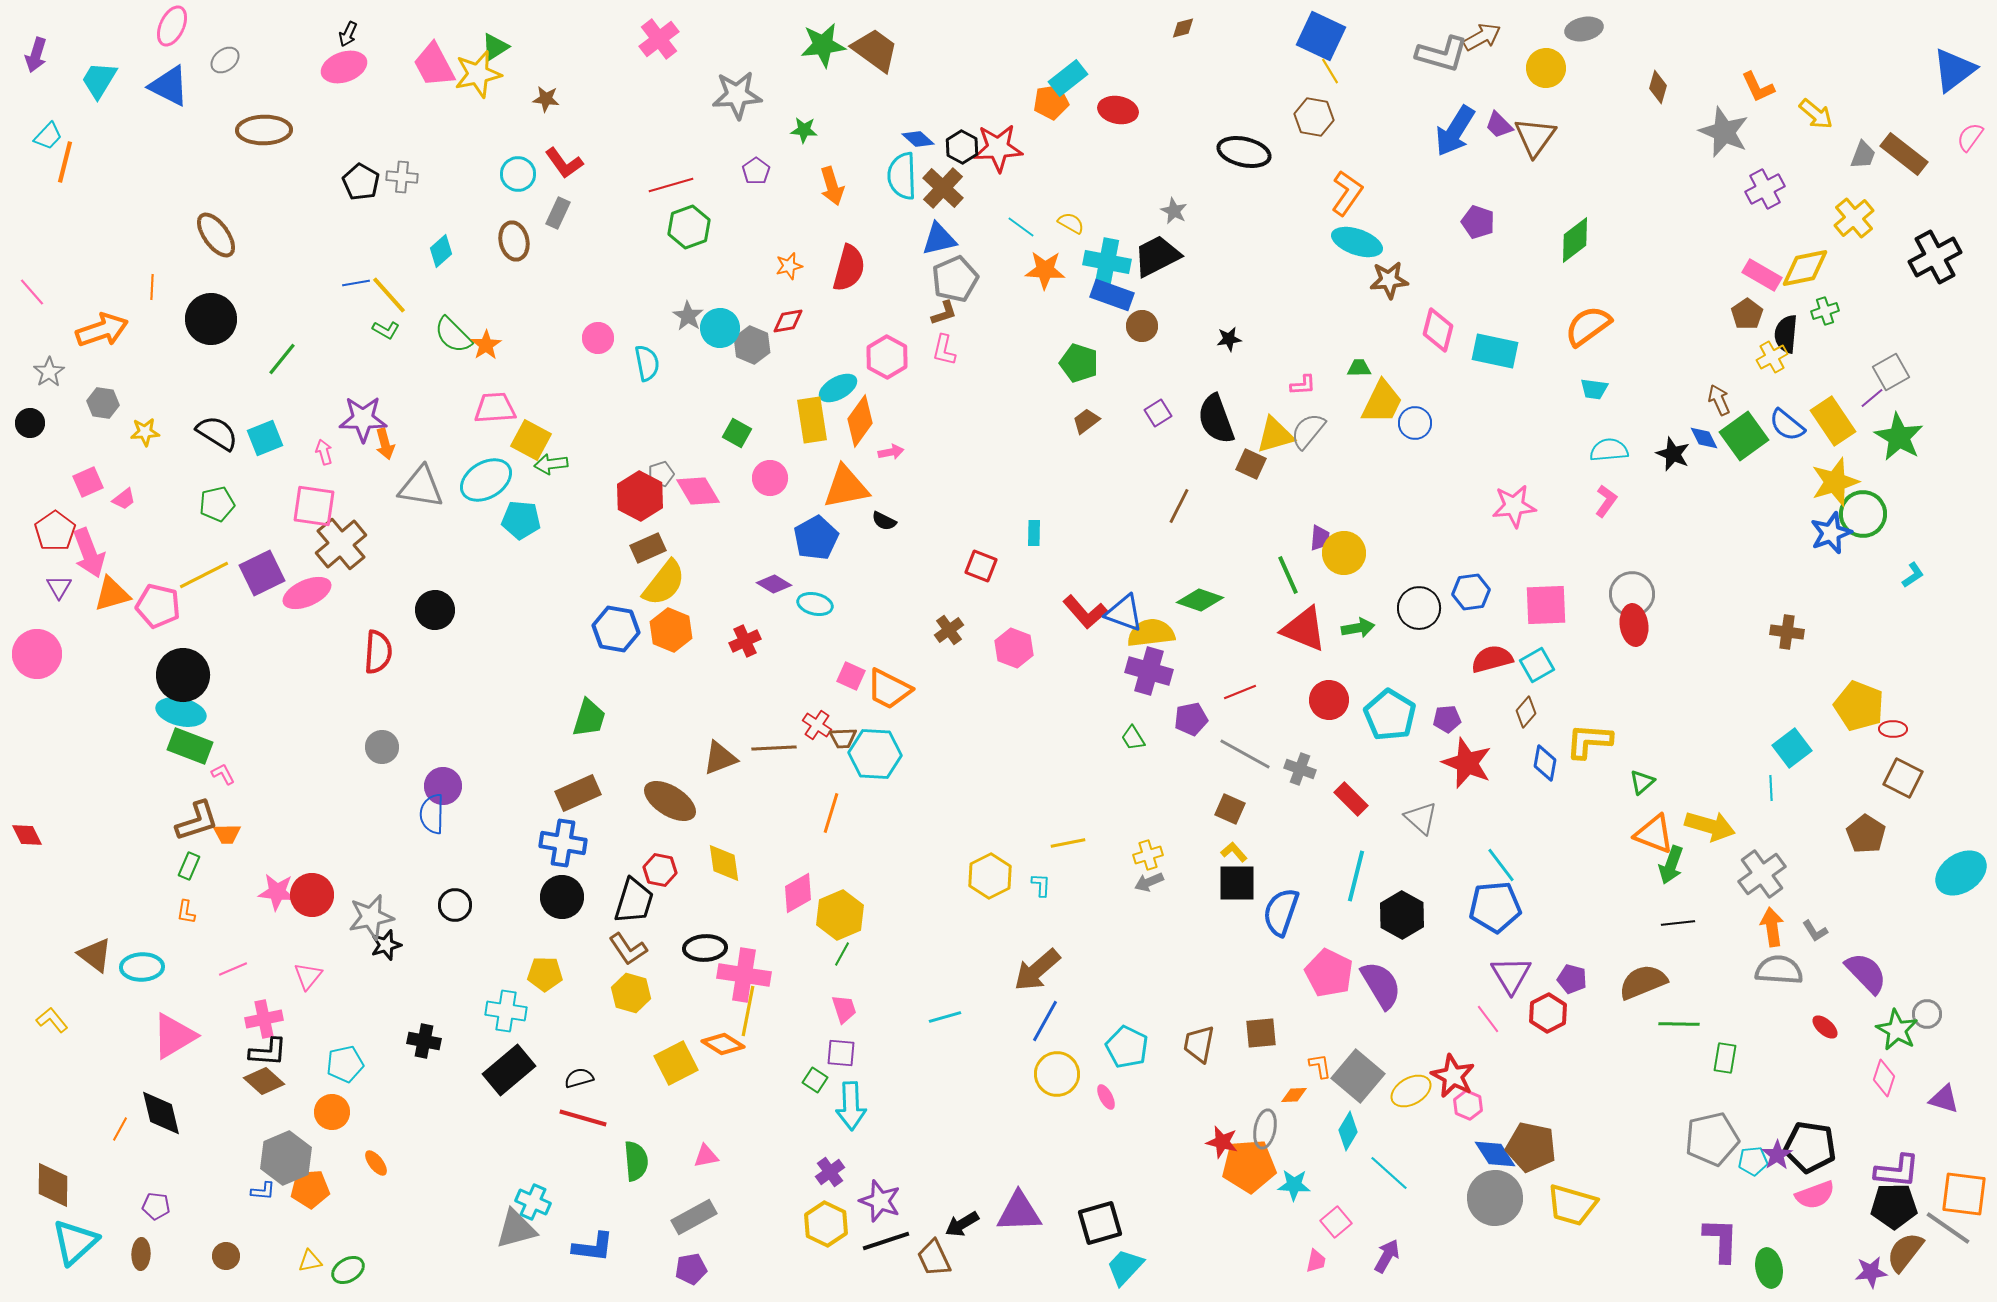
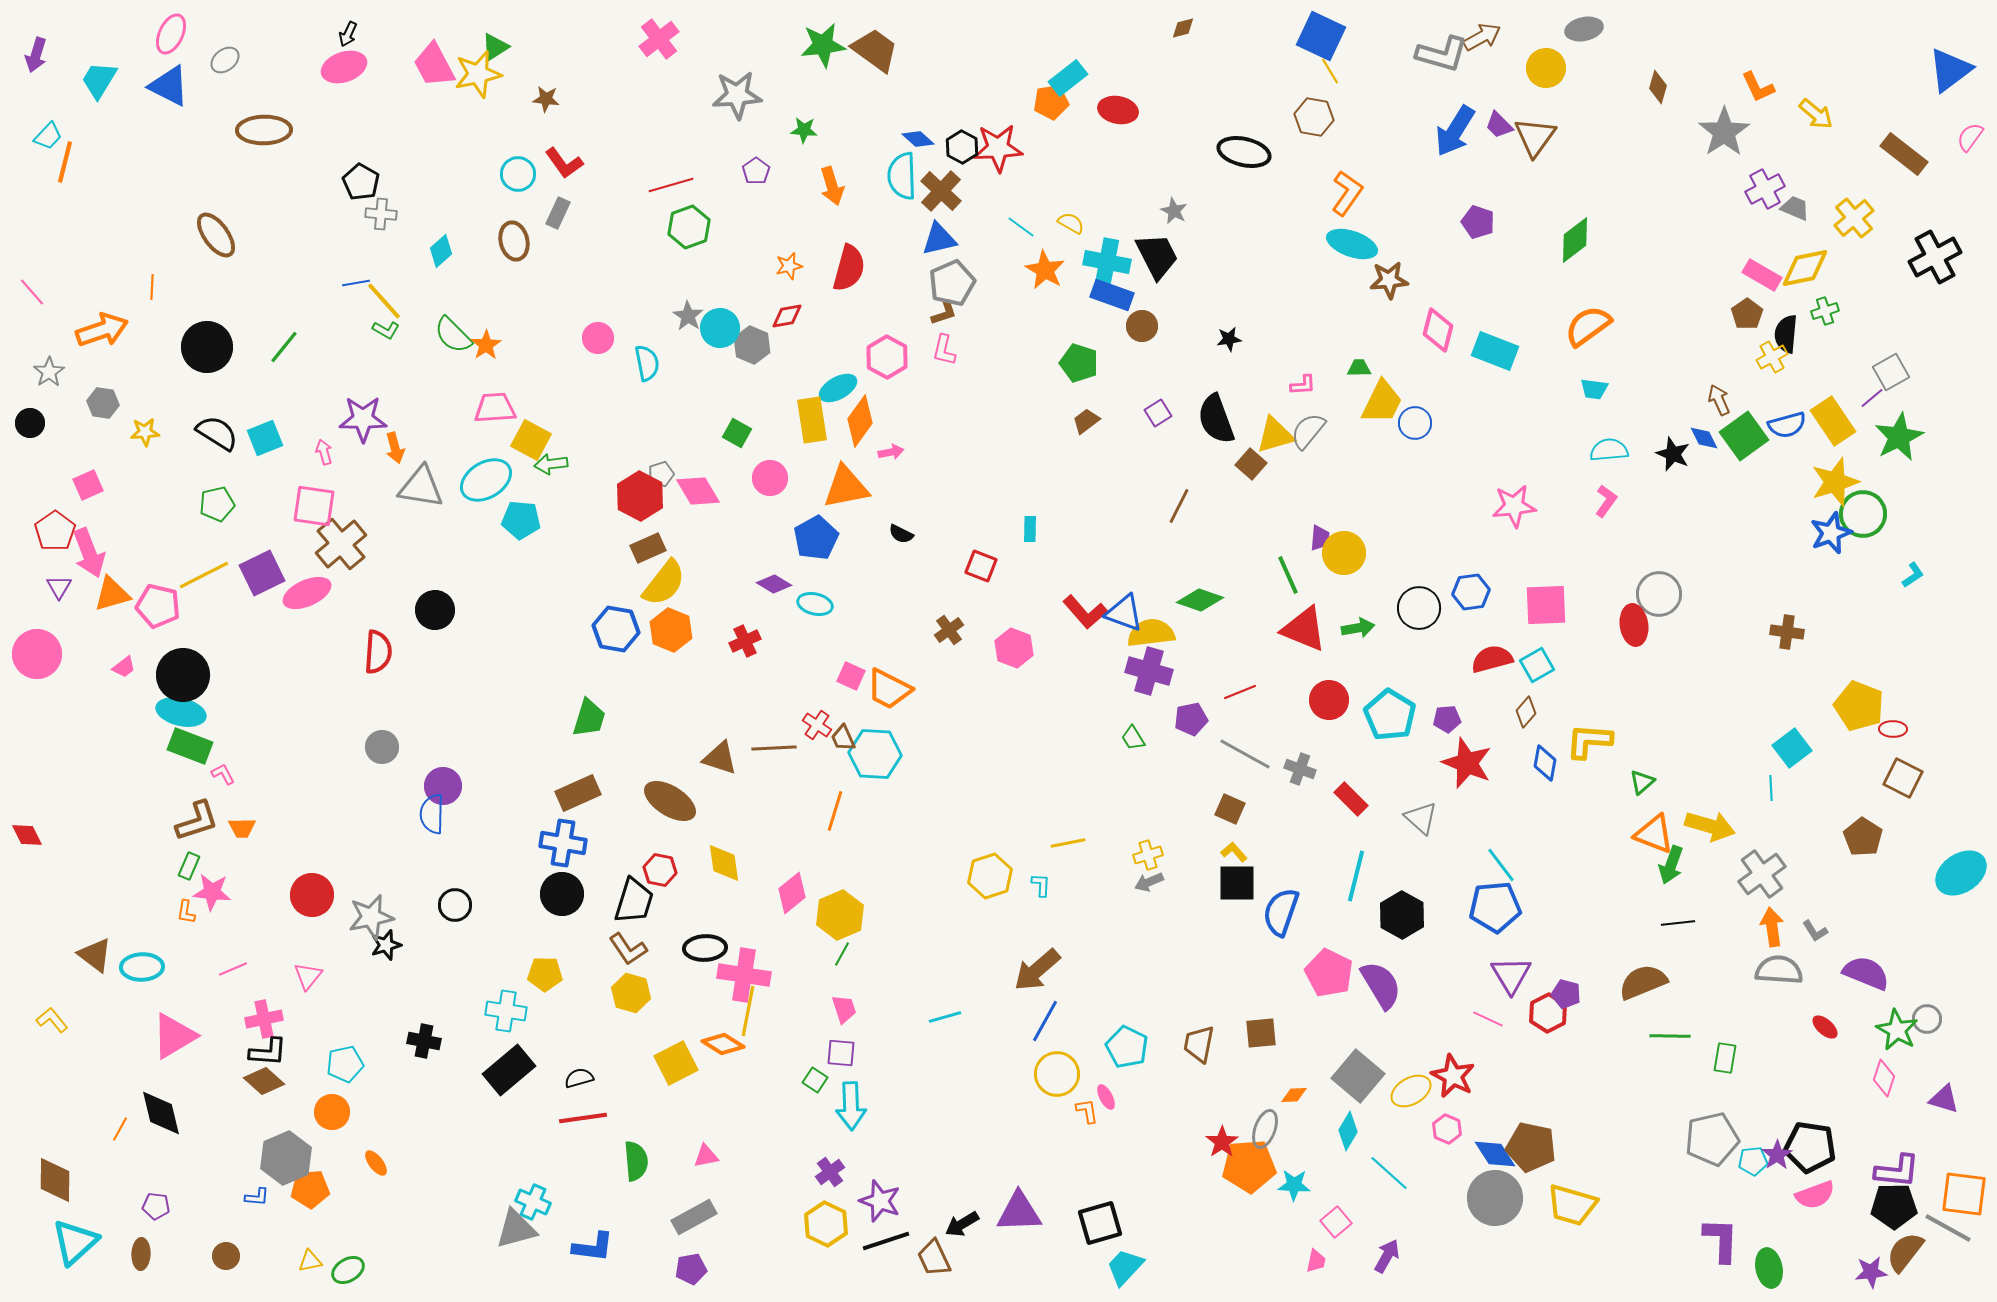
pink ellipse at (172, 26): moved 1 px left, 8 px down
blue triangle at (1954, 70): moved 4 px left
gray star at (1724, 132): rotated 15 degrees clockwise
gray trapezoid at (1863, 155): moved 68 px left, 53 px down; rotated 88 degrees counterclockwise
gray cross at (402, 177): moved 21 px left, 37 px down
brown cross at (943, 188): moved 2 px left, 3 px down
cyan ellipse at (1357, 242): moved 5 px left, 2 px down
black trapezoid at (1157, 256): rotated 90 degrees clockwise
orange star at (1045, 270): rotated 27 degrees clockwise
gray pentagon at (955, 279): moved 3 px left, 4 px down
yellow line at (389, 295): moved 5 px left, 6 px down
black circle at (211, 319): moved 4 px left, 28 px down
red diamond at (788, 321): moved 1 px left, 5 px up
cyan rectangle at (1495, 351): rotated 9 degrees clockwise
green line at (282, 359): moved 2 px right, 12 px up
blue semicircle at (1787, 425): rotated 54 degrees counterclockwise
green star at (1899, 437): rotated 15 degrees clockwise
orange arrow at (385, 444): moved 10 px right, 4 px down
brown square at (1251, 464): rotated 16 degrees clockwise
pink square at (88, 482): moved 3 px down
pink trapezoid at (124, 499): moved 168 px down
black semicircle at (884, 521): moved 17 px right, 13 px down
cyan rectangle at (1034, 533): moved 4 px left, 4 px up
gray circle at (1632, 594): moved 27 px right
brown trapezoid at (843, 738): rotated 68 degrees clockwise
brown triangle at (720, 758): rotated 39 degrees clockwise
orange line at (831, 813): moved 4 px right, 2 px up
orange trapezoid at (227, 834): moved 15 px right, 6 px up
brown pentagon at (1866, 834): moved 3 px left, 3 px down
yellow hexagon at (990, 876): rotated 9 degrees clockwise
pink star at (277, 892): moved 65 px left
pink diamond at (798, 893): moved 6 px left; rotated 9 degrees counterclockwise
black circle at (562, 897): moved 3 px up
purple semicircle at (1866, 973): rotated 24 degrees counterclockwise
purple pentagon at (1572, 979): moved 6 px left, 15 px down
gray circle at (1927, 1014): moved 5 px down
pink line at (1488, 1019): rotated 28 degrees counterclockwise
green line at (1679, 1024): moved 9 px left, 12 px down
orange L-shape at (1320, 1066): moved 233 px left, 45 px down
pink hexagon at (1468, 1105): moved 21 px left, 24 px down
red line at (583, 1118): rotated 24 degrees counterclockwise
gray ellipse at (1265, 1129): rotated 9 degrees clockwise
red star at (1222, 1142): rotated 24 degrees clockwise
brown diamond at (53, 1185): moved 2 px right, 5 px up
blue L-shape at (263, 1191): moved 6 px left, 6 px down
gray line at (1948, 1228): rotated 6 degrees counterclockwise
